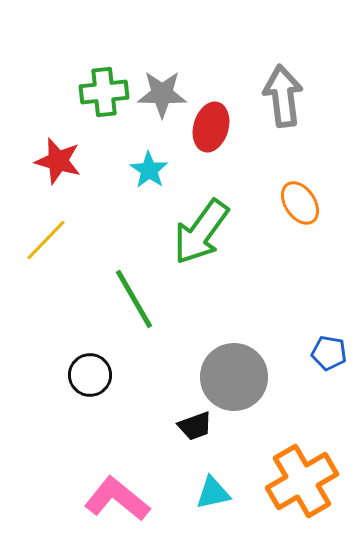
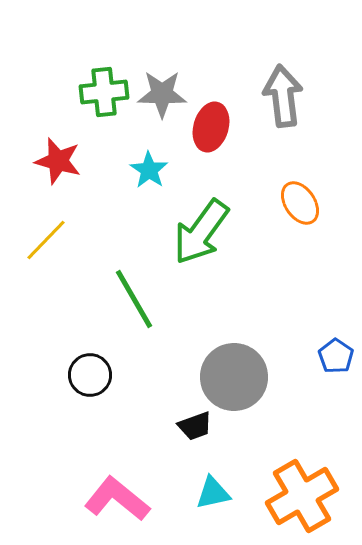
blue pentagon: moved 7 px right, 3 px down; rotated 24 degrees clockwise
orange cross: moved 15 px down
